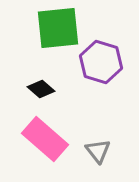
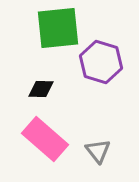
black diamond: rotated 40 degrees counterclockwise
